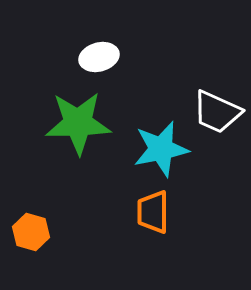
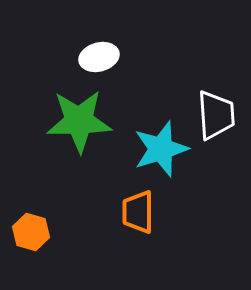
white trapezoid: moved 1 px left, 3 px down; rotated 118 degrees counterclockwise
green star: moved 1 px right, 2 px up
cyan star: rotated 6 degrees counterclockwise
orange trapezoid: moved 15 px left
